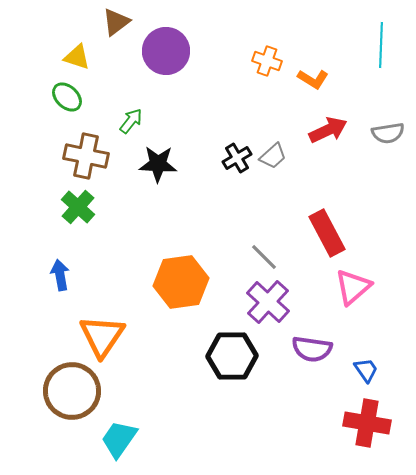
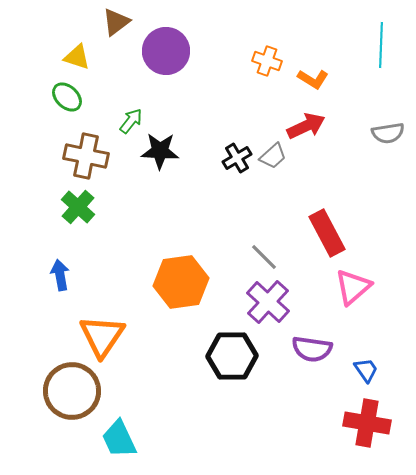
red arrow: moved 22 px left, 4 px up
black star: moved 2 px right, 13 px up
cyan trapezoid: rotated 60 degrees counterclockwise
